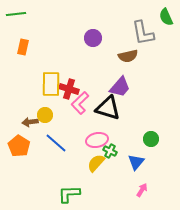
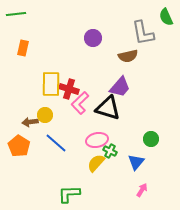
orange rectangle: moved 1 px down
